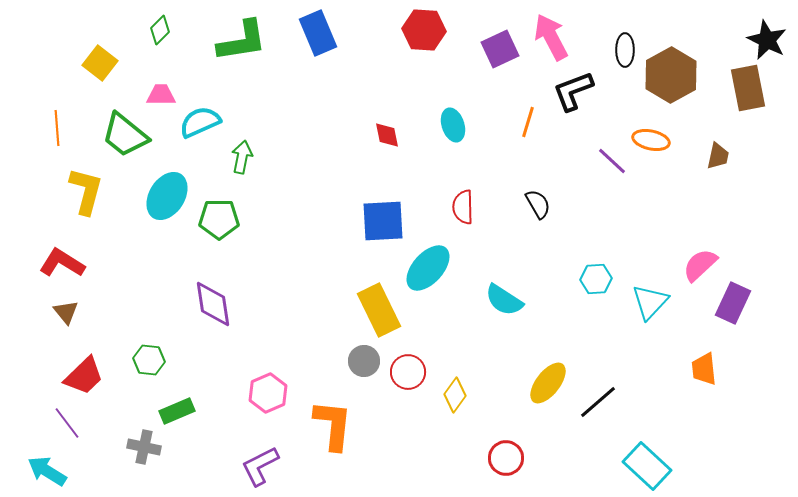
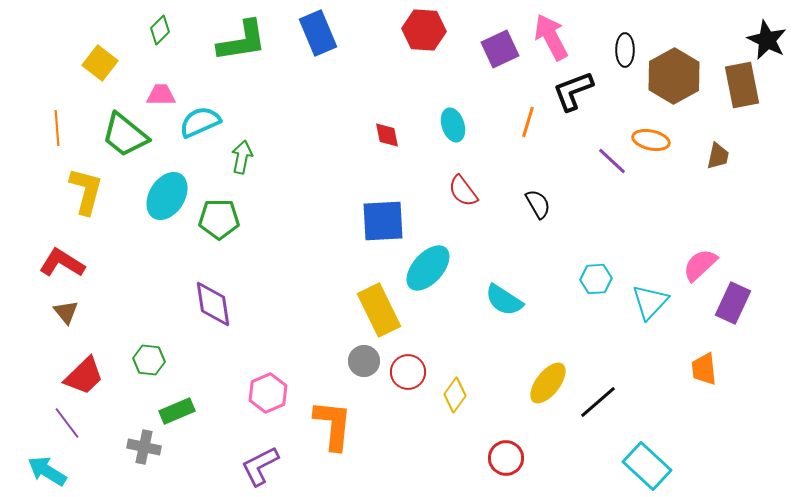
brown hexagon at (671, 75): moved 3 px right, 1 px down
brown rectangle at (748, 88): moved 6 px left, 3 px up
red semicircle at (463, 207): moved 16 px up; rotated 36 degrees counterclockwise
